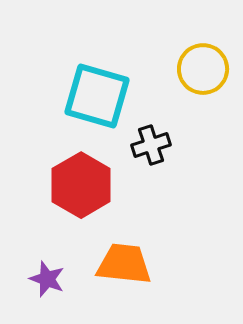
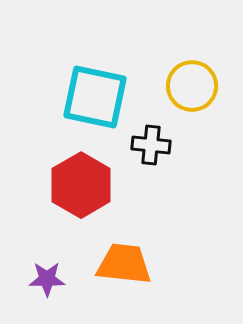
yellow circle: moved 11 px left, 17 px down
cyan square: moved 2 px left, 1 px down; rotated 4 degrees counterclockwise
black cross: rotated 24 degrees clockwise
purple star: rotated 21 degrees counterclockwise
